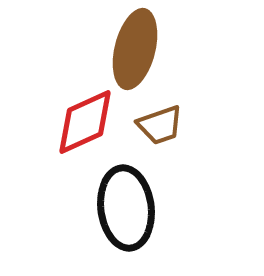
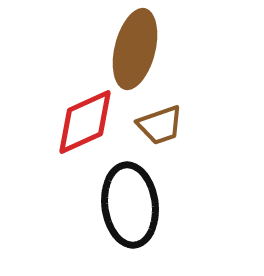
black ellipse: moved 4 px right, 3 px up
